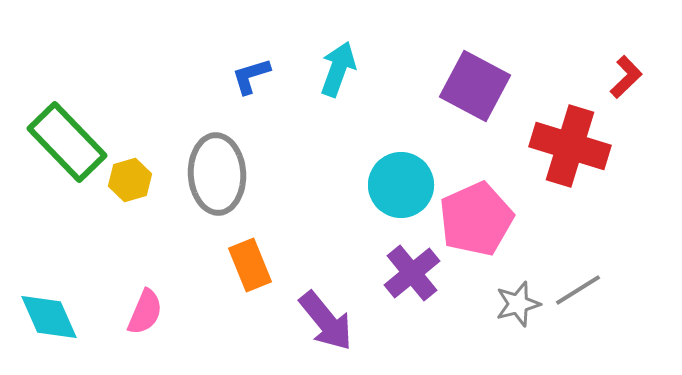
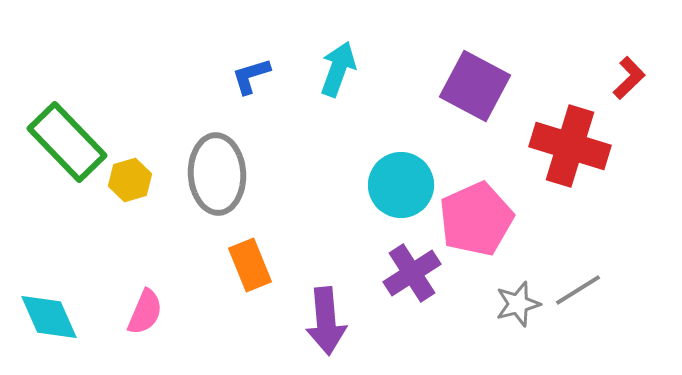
red L-shape: moved 3 px right, 1 px down
purple cross: rotated 6 degrees clockwise
purple arrow: rotated 34 degrees clockwise
